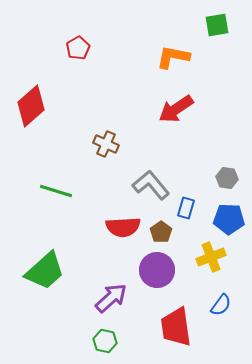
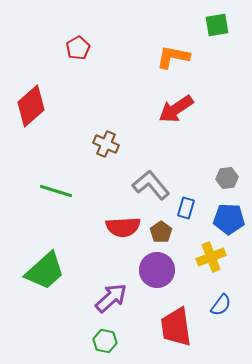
gray hexagon: rotated 15 degrees counterclockwise
